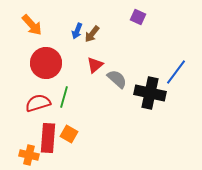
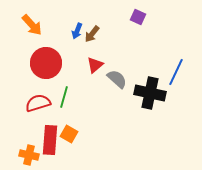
blue line: rotated 12 degrees counterclockwise
red rectangle: moved 2 px right, 2 px down
